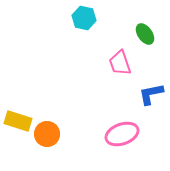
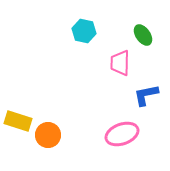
cyan hexagon: moved 13 px down
green ellipse: moved 2 px left, 1 px down
pink trapezoid: rotated 20 degrees clockwise
blue L-shape: moved 5 px left, 1 px down
orange circle: moved 1 px right, 1 px down
